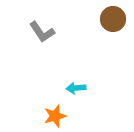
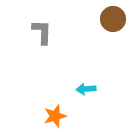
gray L-shape: rotated 144 degrees counterclockwise
cyan arrow: moved 10 px right, 1 px down
